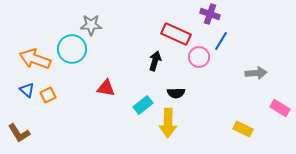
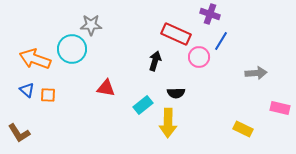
orange square: rotated 28 degrees clockwise
pink rectangle: rotated 18 degrees counterclockwise
